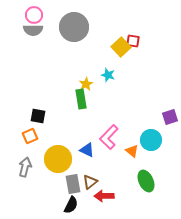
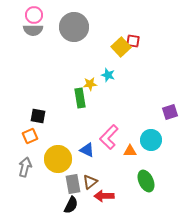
yellow star: moved 4 px right; rotated 24 degrees clockwise
green rectangle: moved 1 px left, 1 px up
purple square: moved 5 px up
orange triangle: moved 2 px left; rotated 40 degrees counterclockwise
